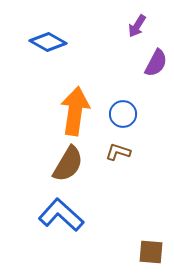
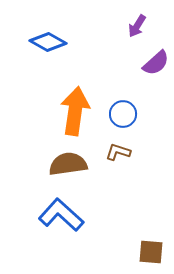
purple semicircle: rotated 20 degrees clockwise
brown semicircle: rotated 129 degrees counterclockwise
